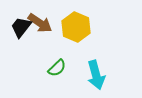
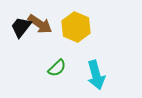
brown arrow: moved 1 px down
